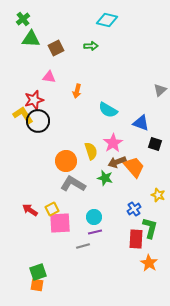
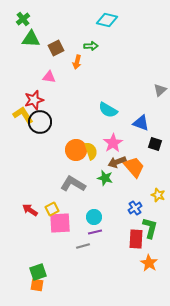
orange arrow: moved 29 px up
black circle: moved 2 px right, 1 px down
orange circle: moved 10 px right, 11 px up
blue cross: moved 1 px right, 1 px up
